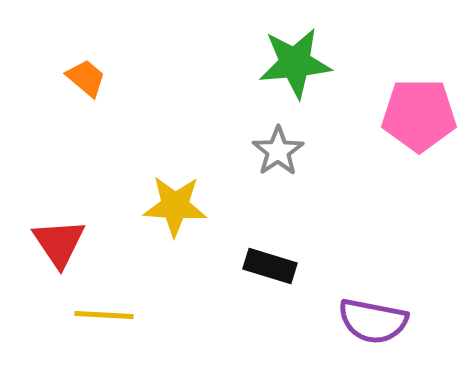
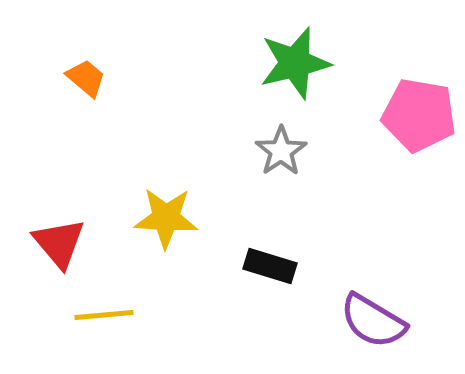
green star: rotated 8 degrees counterclockwise
pink pentagon: rotated 10 degrees clockwise
gray star: moved 3 px right
yellow star: moved 9 px left, 12 px down
red triangle: rotated 6 degrees counterclockwise
yellow line: rotated 8 degrees counterclockwise
purple semicircle: rotated 20 degrees clockwise
